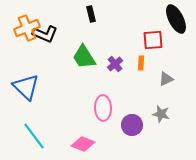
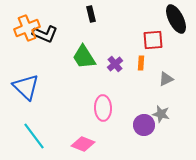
purple circle: moved 12 px right
